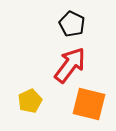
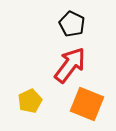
orange square: moved 2 px left; rotated 8 degrees clockwise
